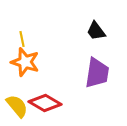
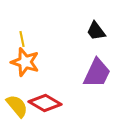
purple trapezoid: rotated 16 degrees clockwise
